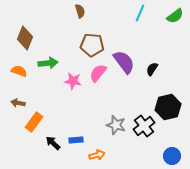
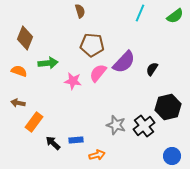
purple semicircle: rotated 80 degrees clockwise
